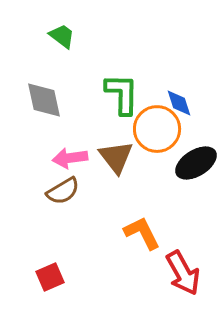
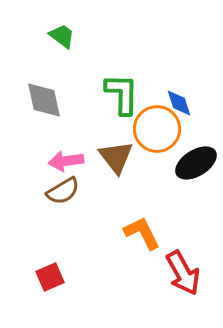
pink arrow: moved 4 px left, 3 px down
